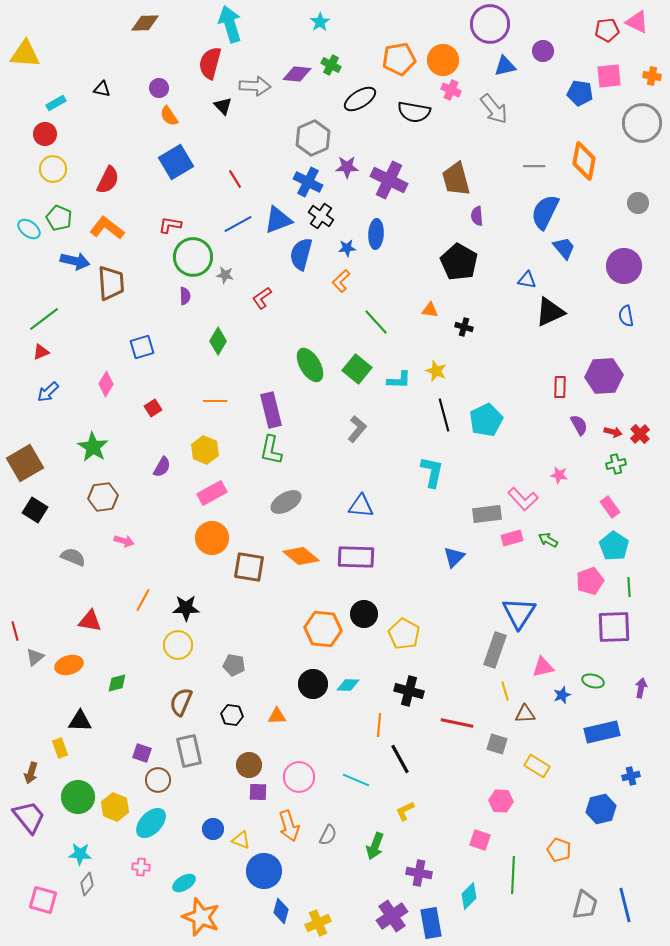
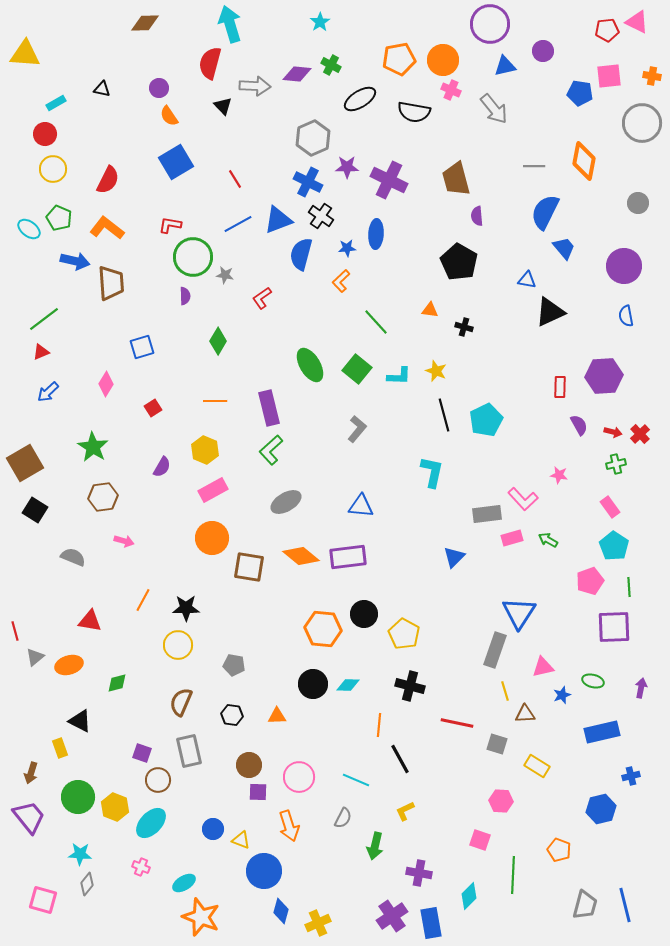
cyan L-shape at (399, 380): moved 4 px up
purple rectangle at (271, 410): moved 2 px left, 2 px up
green L-shape at (271, 450): rotated 36 degrees clockwise
pink rectangle at (212, 493): moved 1 px right, 3 px up
purple rectangle at (356, 557): moved 8 px left; rotated 9 degrees counterclockwise
black cross at (409, 691): moved 1 px right, 5 px up
black triangle at (80, 721): rotated 25 degrees clockwise
gray semicircle at (328, 835): moved 15 px right, 17 px up
green arrow at (375, 846): rotated 8 degrees counterclockwise
pink cross at (141, 867): rotated 18 degrees clockwise
